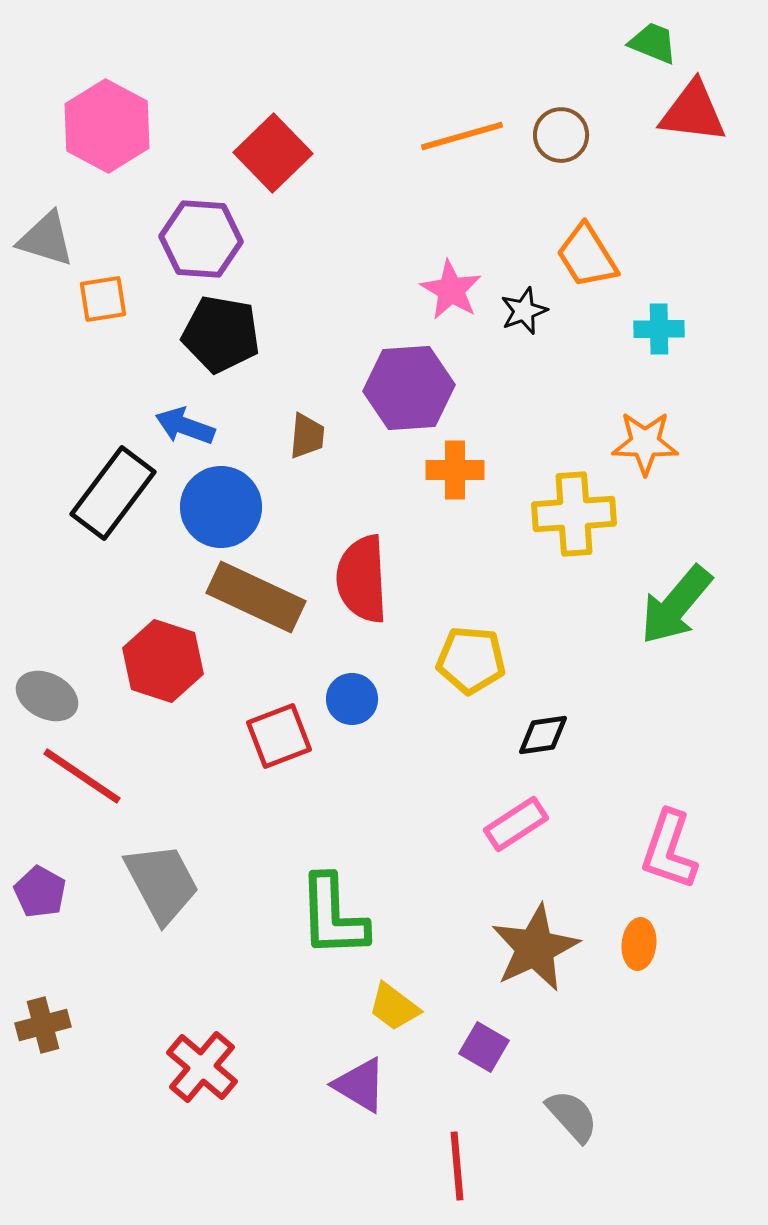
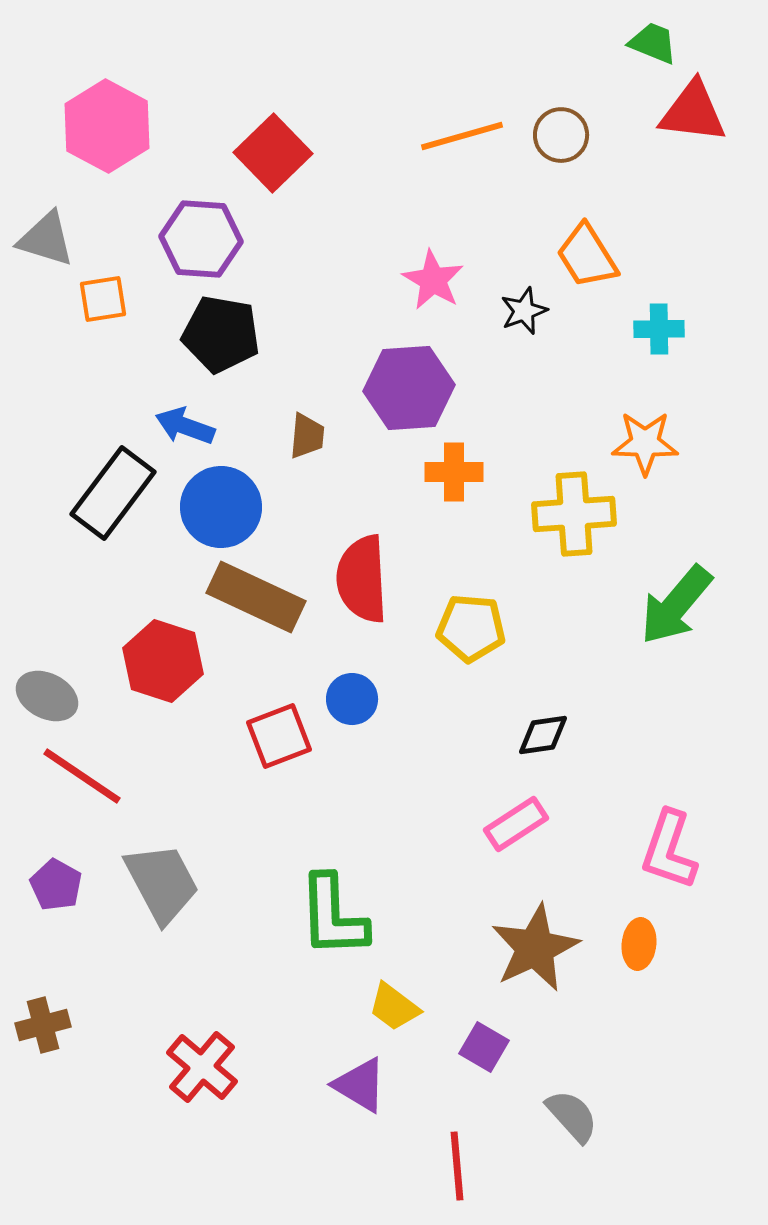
pink star at (451, 290): moved 18 px left, 10 px up
orange cross at (455, 470): moved 1 px left, 2 px down
yellow pentagon at (471, 660): moved 32 px up
purple pentagon at (40, 892): moved 16 px right, 7 px up
